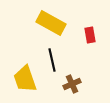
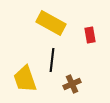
black line: rotated 20 degrees clockwise
